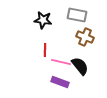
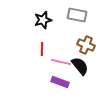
black star: rotated 24 degrees counterclockwise
brown cross: moved 1 px right, 8 px down
red line: moved 3 px left, 1 px up
